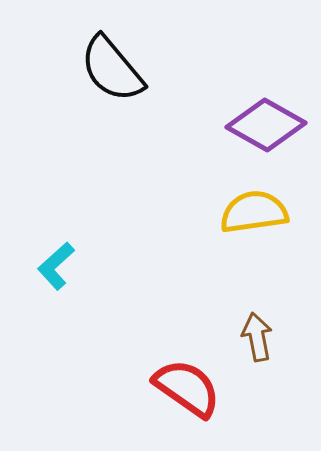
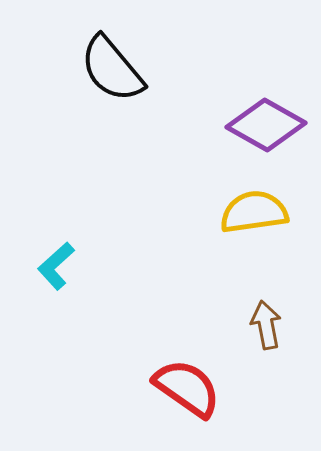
brown arrow: moved 9 px right, 12 px up
